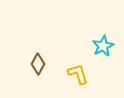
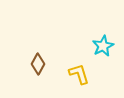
yellow L-shape: moved 1 px right
